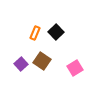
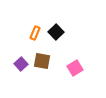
brown square: rotated 24 degrees counterclockwise
